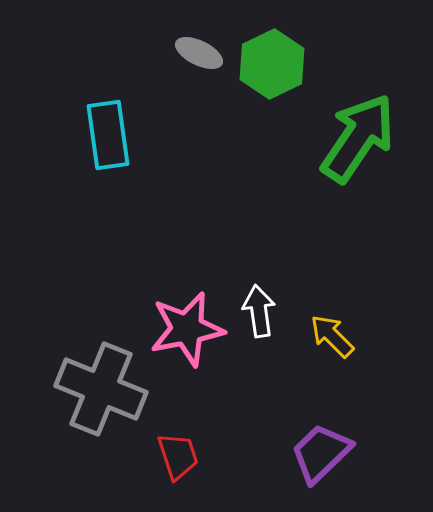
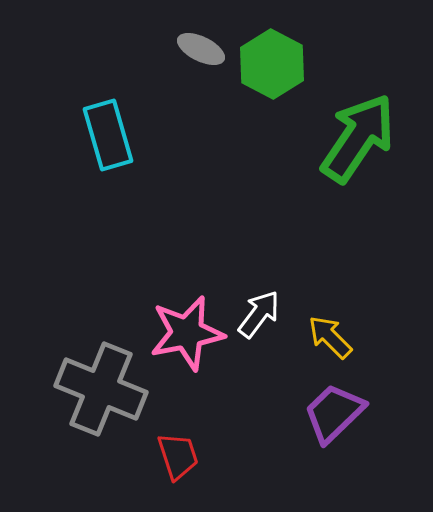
gray ellipse: moved 2 px right, 4 px up
green hexagon: rotated 6 degrees counterclockwise
cyan rectangle: rotated 8 degrees counterclockwise
white arrow: moved 3 px down; rotated 45 degrees clockwise
pink star: moved 4 px down
yellow arrow: moved 2 px left, 1 px down
purple trapezoid: moved 13 px right, 40 px up
